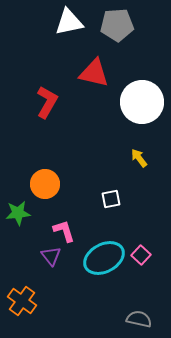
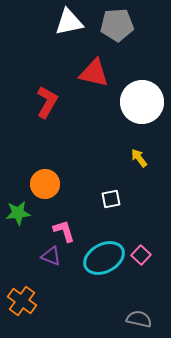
purple triangle: rotated 30 degrees counterclockwise
